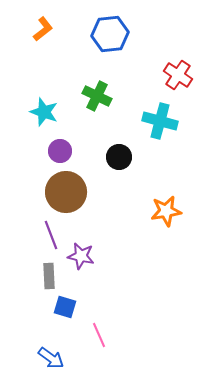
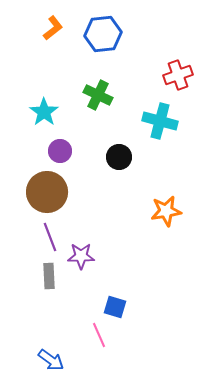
orange L-shape: moved 10 px right, 1 px up
blue hexagon: moved 7 px left
red cross: rotated 36 degrees clockwise
green cross: moved 1 px right, 1 px up
cyan star: rotated 16 degrees clockwise
brown circle: moved 19 px left
purple line: moved 1 px left, 2 px down
purple star: rotated 12 degrees counterclockwise
blue square: moved 50 px right
blue arrow: moved 2 px down
